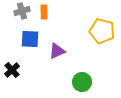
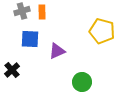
orange rectangle: moved 2 px left
